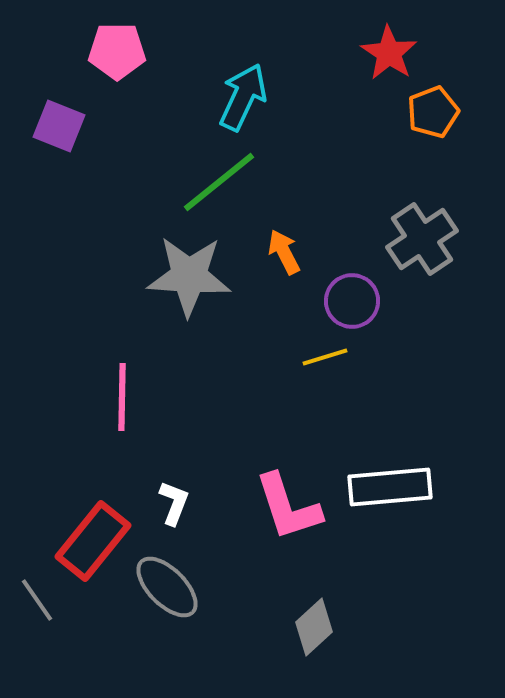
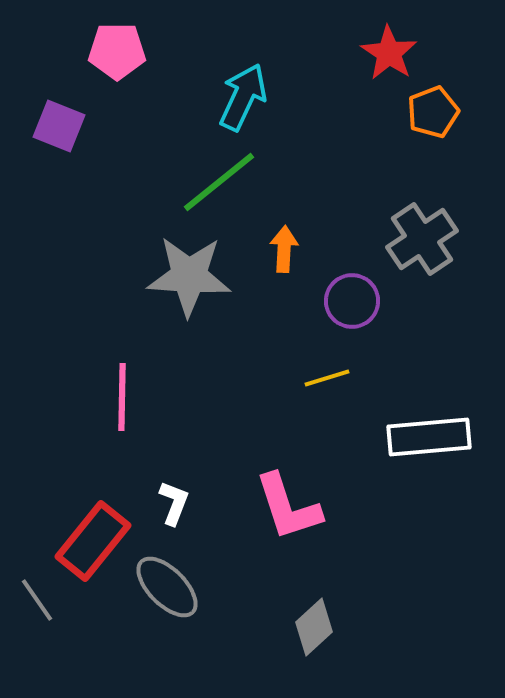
orange arrow: moved 3 px up; rotated 30 degrees clockwise
yellow line: moved 2 px right, 21 px down
white rectangle: moved 39 px right, 50 px up
